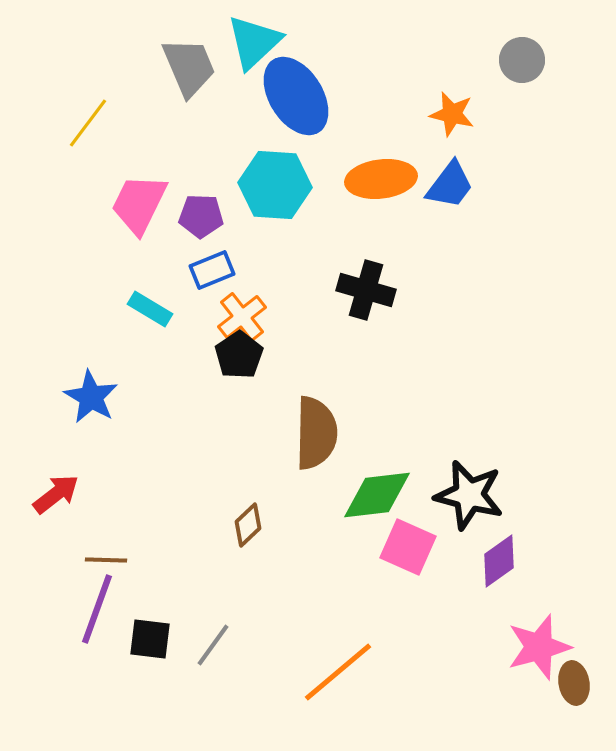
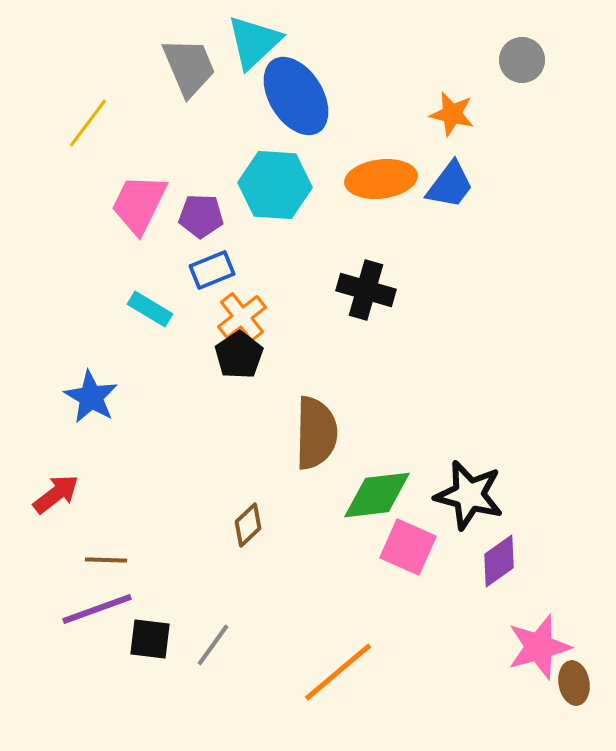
purple line: rotated 50 degrees clockwise
